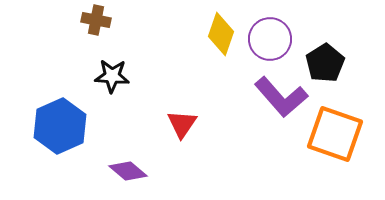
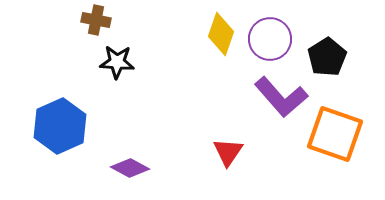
black pentagon: moved 2 px right, 6 px up
black star: moved 5 px right, 14 px up
red triangle: moved 46 px right, 28 px down
purple diamond: moved 2 px right, 3 px up; rotated 12 degrees counterclockwise
